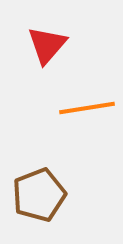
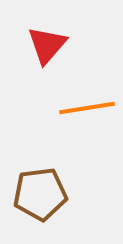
brown pentagon: moved 1 px right, 1 px up; rotated 14 degrees clockwise
